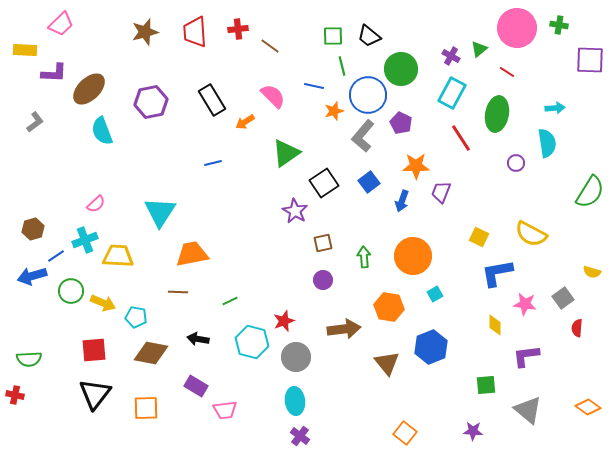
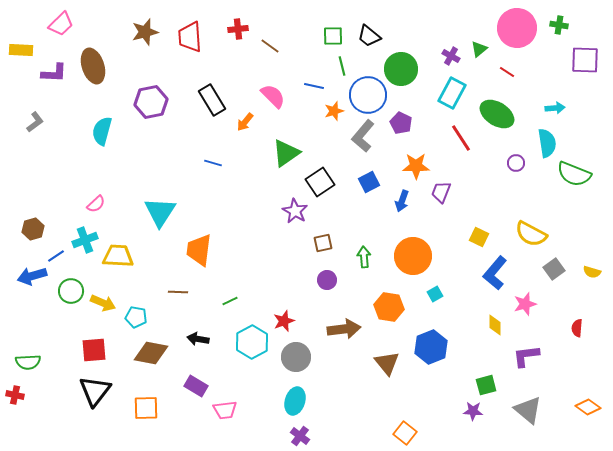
red trapezoid at (195, 32): moved 5 px left, 5 px down
yellow rectangle at (25, 50): moved 4 px left
purple square at (590, 60): moved 5 px left
brown ellipse at (89, 89): moved 4 px right, 23 px up; rotated 64 degrees counterclockwise
green ellipse at (497, 114): rotated 68 degrees counterclockwise
orange arrow at (245, 122): rotated 18 degrees counterclockwise
cyan semicircle at (102, 131): rotated 36 degrees clockwise
blue line at (213, 163): rotated 30 degrees clockwise
blue square at (369, 182): rotated 10 degrees clockwise
black square at (324, 183): moved 4 px left, 1 px up
green semicircle at (590, 192): moved 16 px left, 18 px up; rotated 80 degrees clockwise
orange trapezoid at (192, 254): moved 7 px right, 4 px up; rotated 72 degrees counterclockwise
blue L-shape at (497, 273): moved 2 px left; rotated 40 degrees counterclockwise
purple circle at (323, 280): moved 4 px right
gray square at (563, 298): moved 9 px left, 29 px up
pink star at (525, 304): rotated 25 degrees counterclockwise
cyan hexagon at (252, 342): rotated 16 degrees clockwise
green semicircle at (29, 359): moved 1 px left, 3 px down
green square at (486, 385): rotated 10 degrees counterclockwise
black triangle at (95, 394): moved 3 px up
cyan ellipse at (295, 401): rotated 24 degrees clockwise
purple star at (473, 431): moved 20 px up
